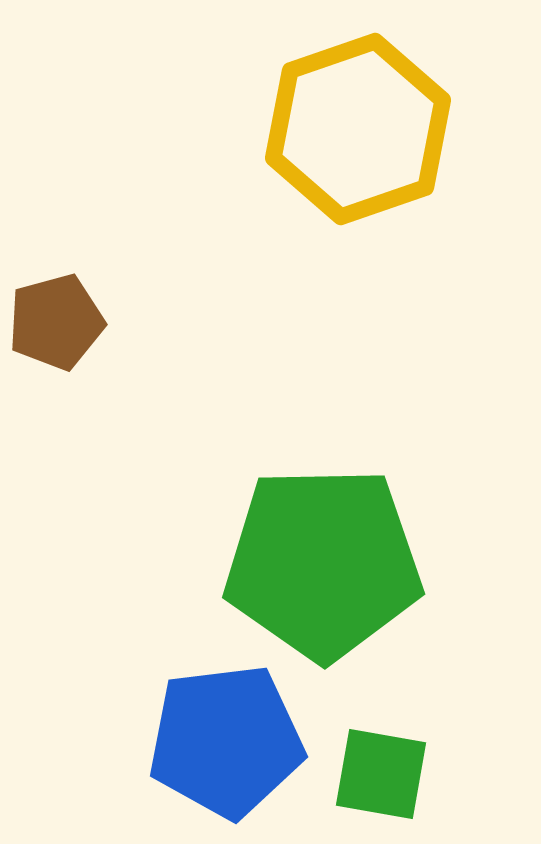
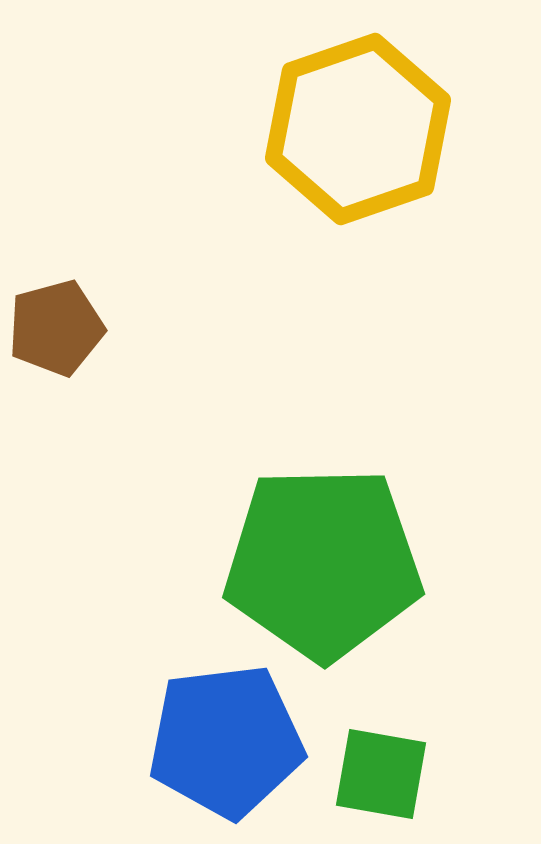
brown pentagon: moved 6 px down
